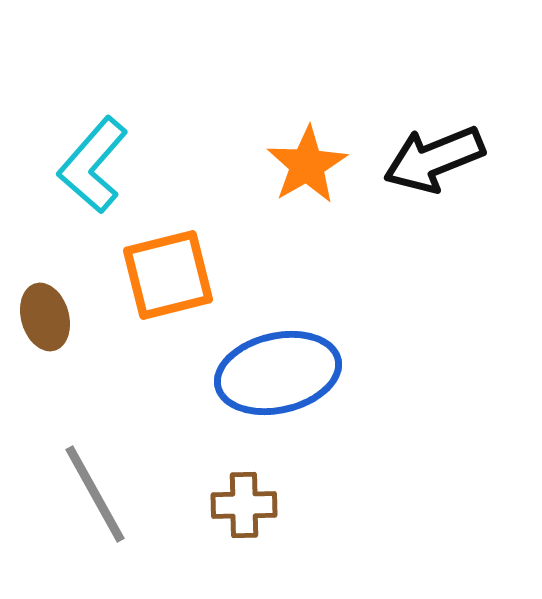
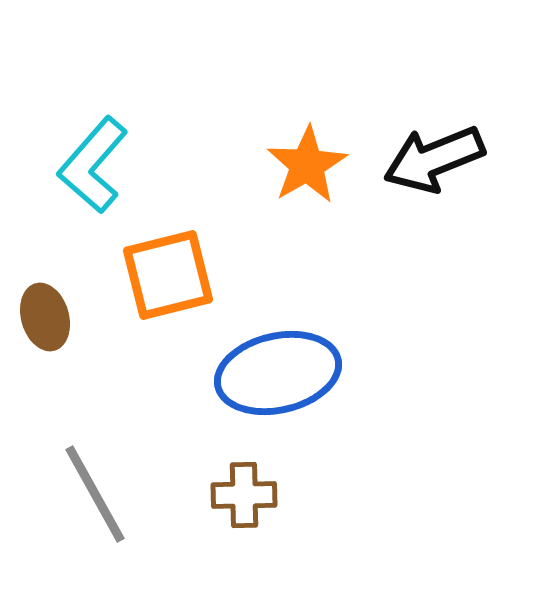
brown cross: moved 10 px up
